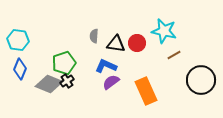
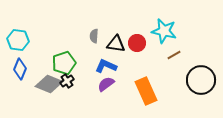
purple semicircle: moved 5 px left, 2 px down
